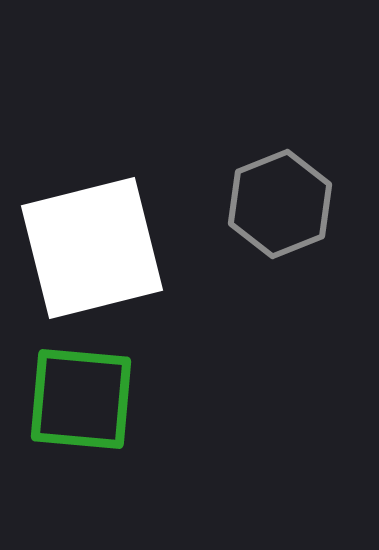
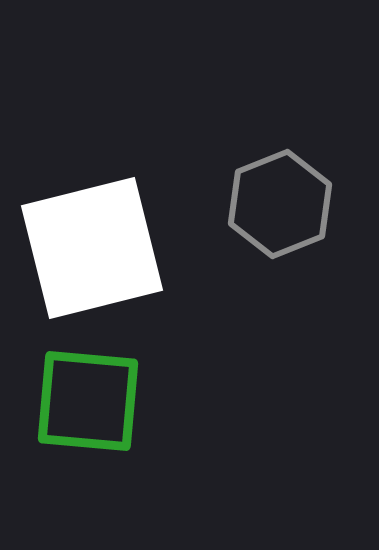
green square: moved 7 px right, 2 px down
